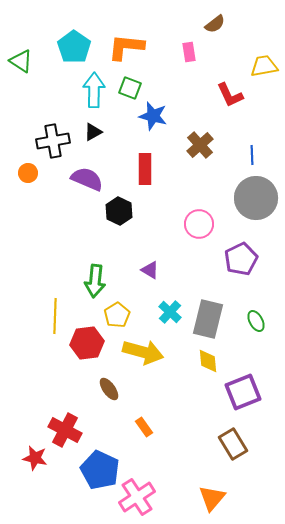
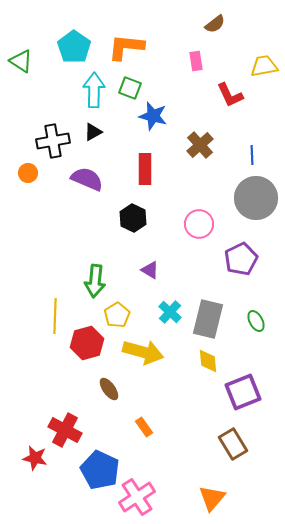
pink rectangle: moved 7 px right, 9 px down
black hexagon: moved 14 px right, 7 px down
red hexagon: rotated 8 degrees counterclockwise
